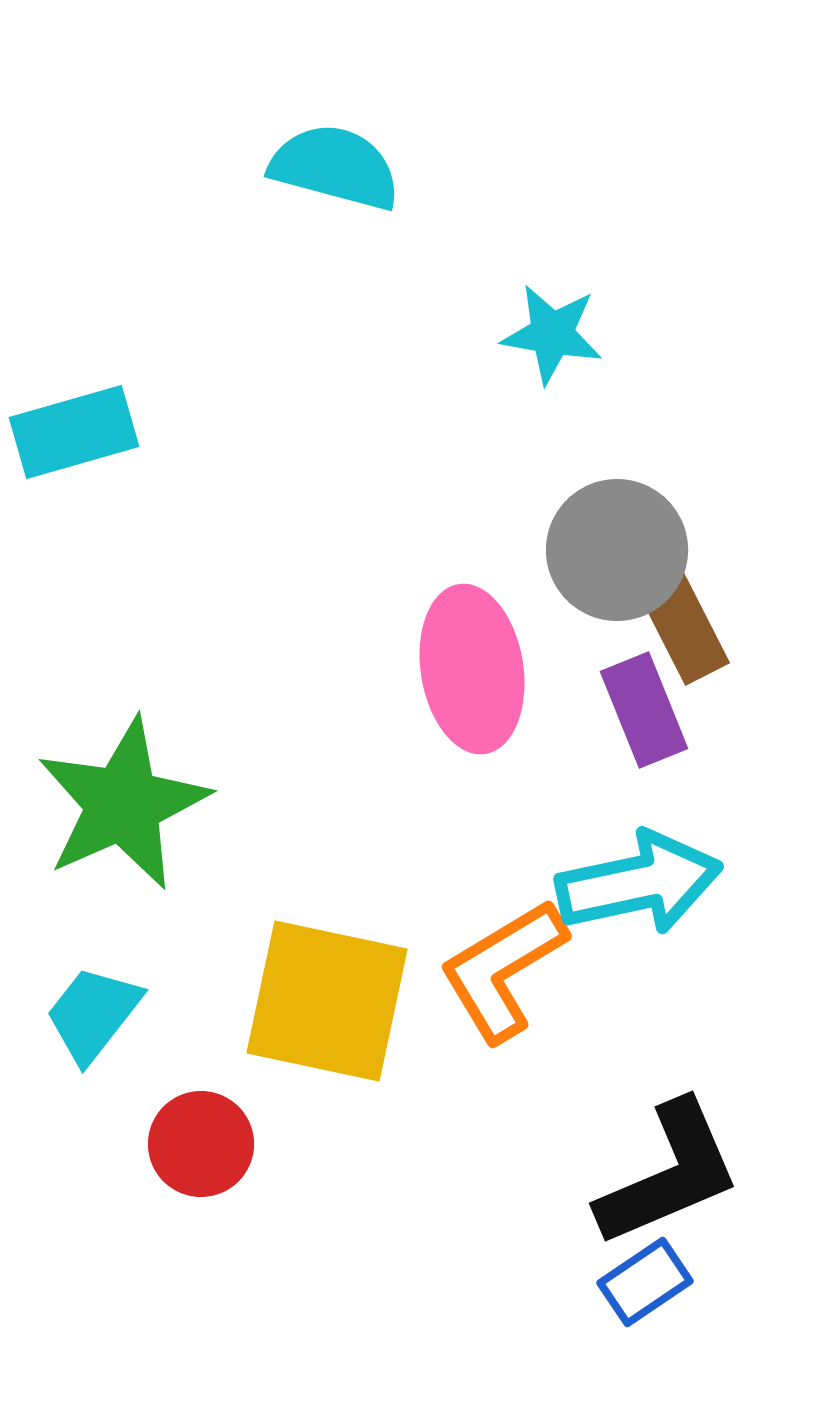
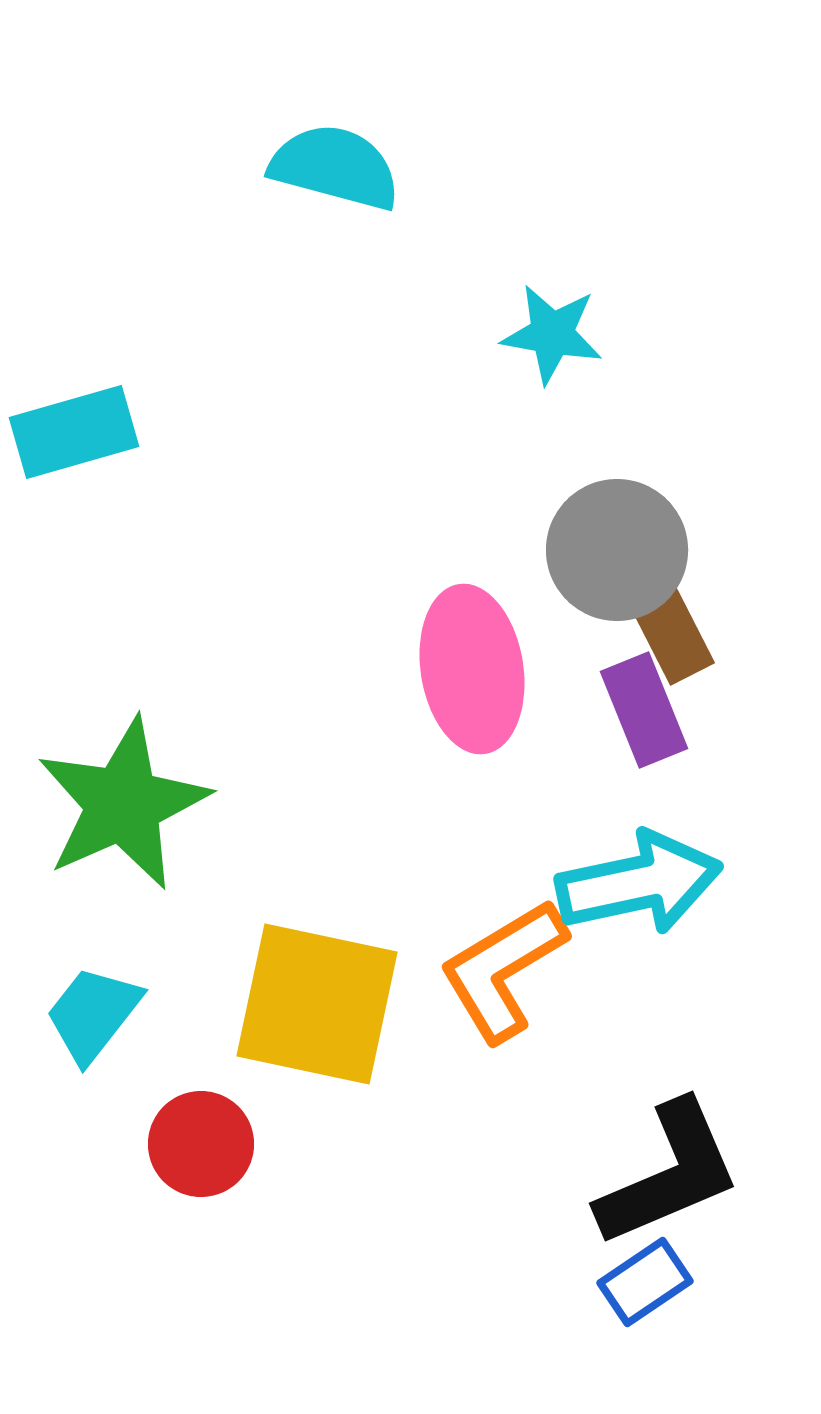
brown rectangle: moved 15 px left
yellow square: moved 10 px left, 3 px down
